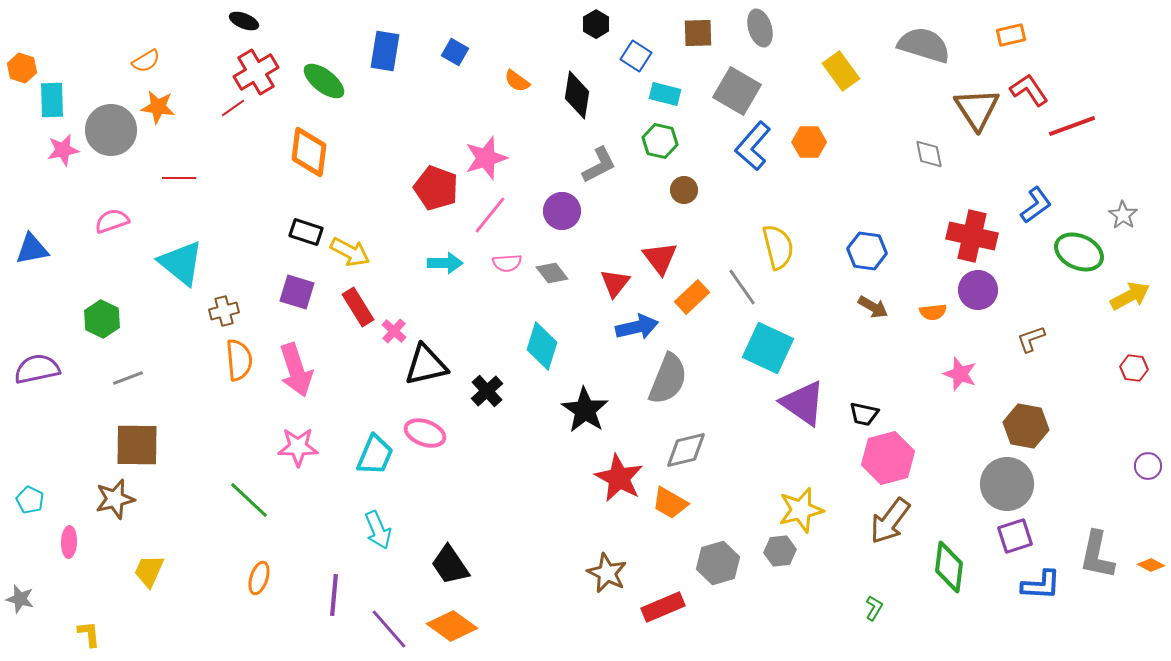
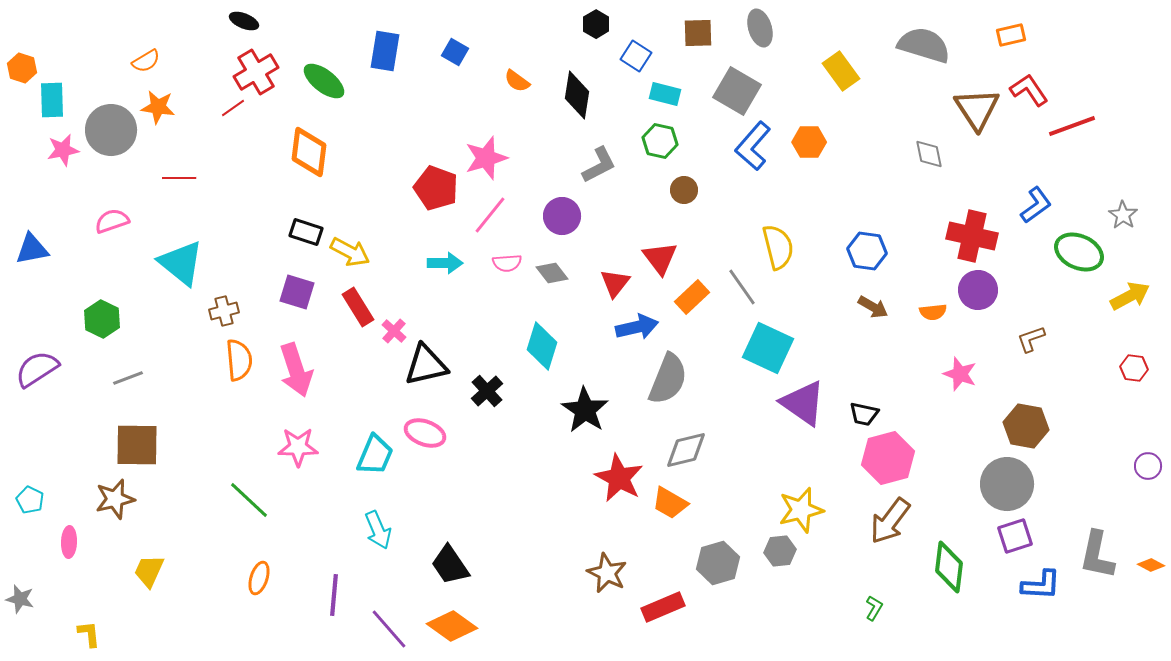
purple circle at (562, 211): moved 5 px down
purple semicircle at (37, 369): rotated 21 degrees counterclockwise
